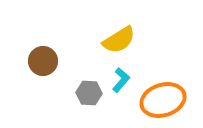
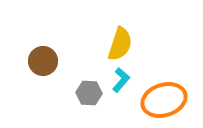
yellow semicircle: moved 1 px right, 4 px down; rotated 40 degrees counterclockwise
orange ellipse: moved 1 px right
